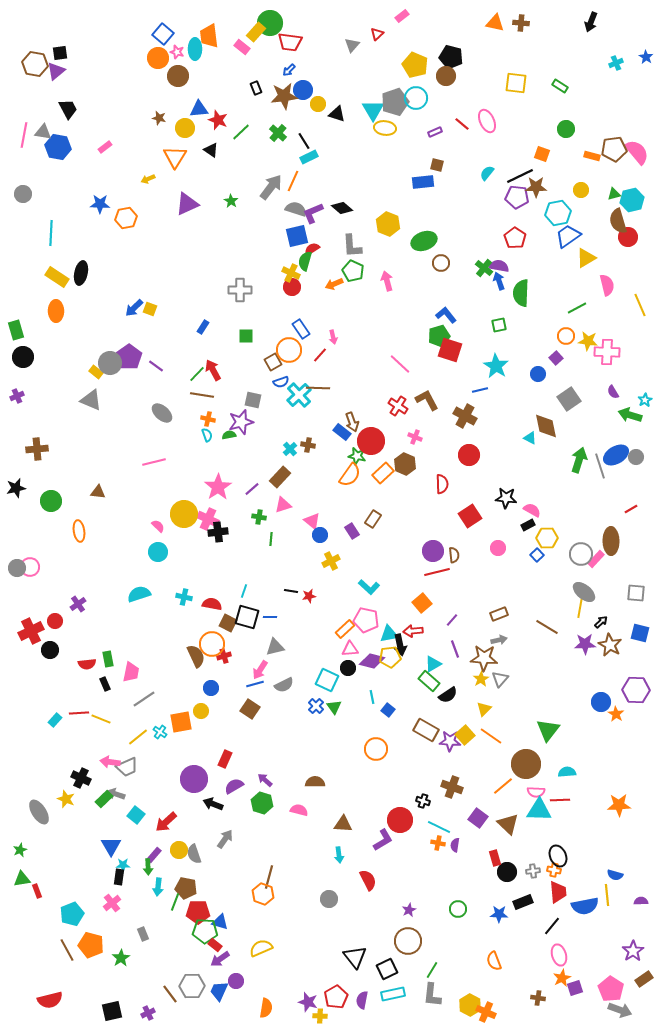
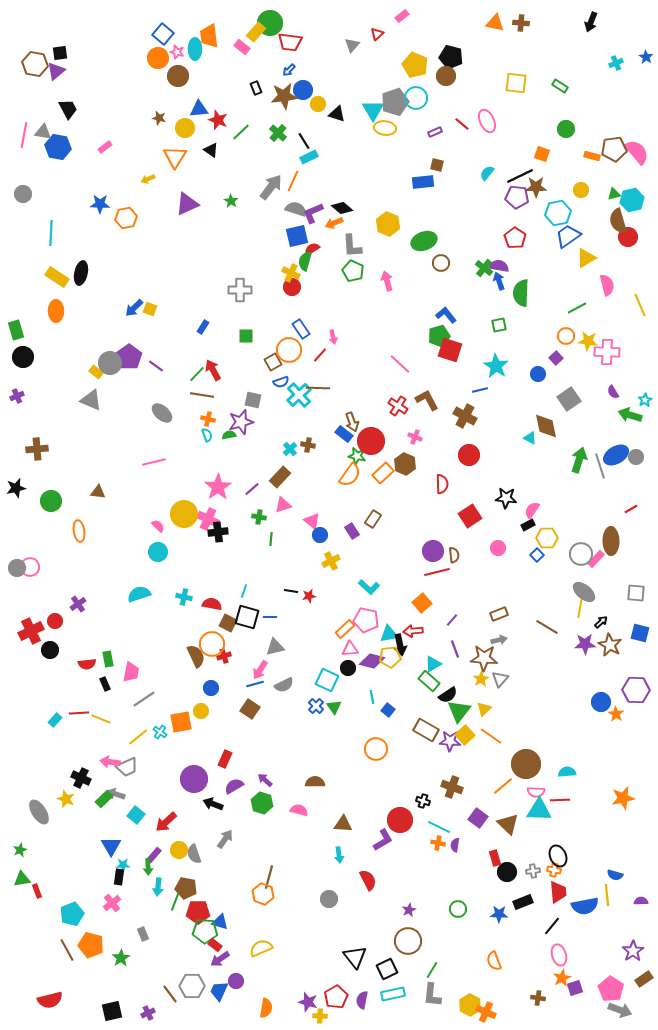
orange arrow at (334, 284): moved 61 px up
blue rectangle at (342, 432): moved 2 px right, 2 px down
pink semicircle at (532, 510): rotated 84 degrees counterclockwise
green triangle at (548, 730): moved 89 px left, 19 px up
orange star at (619, 805): moved 4 px right, 7 px up; rotated 10 degrees counterclockwise
